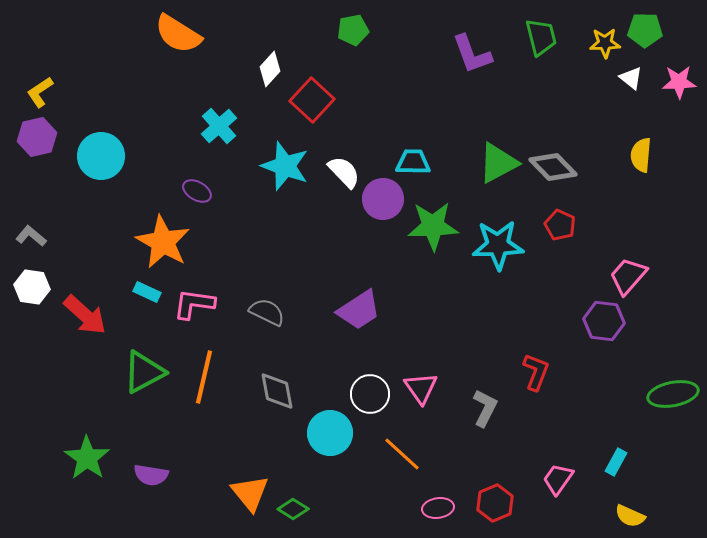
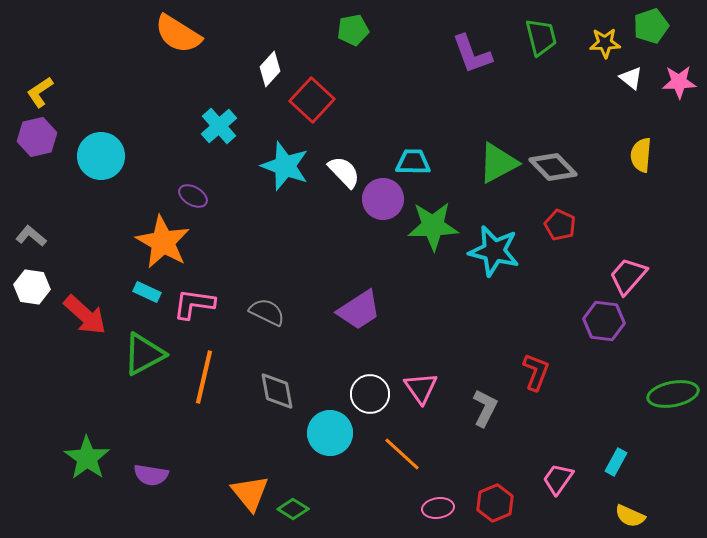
green pentagon at (645, 30): moved 6 px right, 4 px up; rotated 20 degrees counterclockwise
purple ellipse at (197, 191): moved 4 px left, 5 px down
cyan star at (498, 245): moved 4 px left, 6 px down; rotated 15 degrees clockwise
green triangle at (144, 372): moved 18 px up
